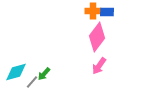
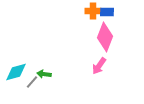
pink diamond: moved 8 px right; rotated 16 degrees counterclockwise
green arrow: rotated 56 degrees clockwise
